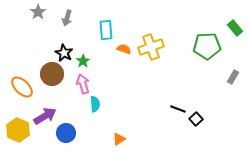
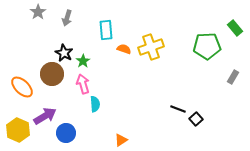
orange triangle: moved 2 px right, 1 px down
